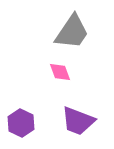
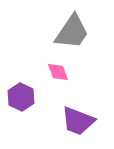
pink diamond: moved 2 px left
purple hexagon: moved 26 px up
